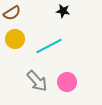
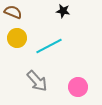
brown semicircle: moved 1 px right, 1 px up; rotated 126 degrees counterclockwise
yellow circle: moved 2 px right, 1 px up
pink circle: moved 11 px right, 5 px down
